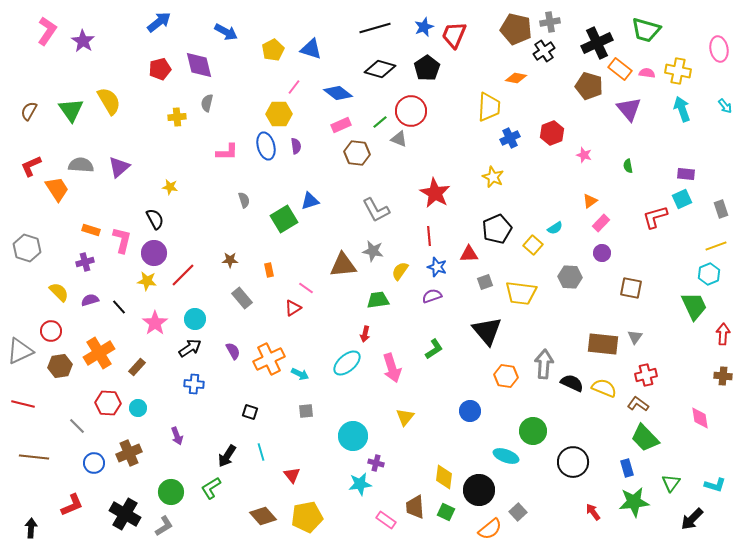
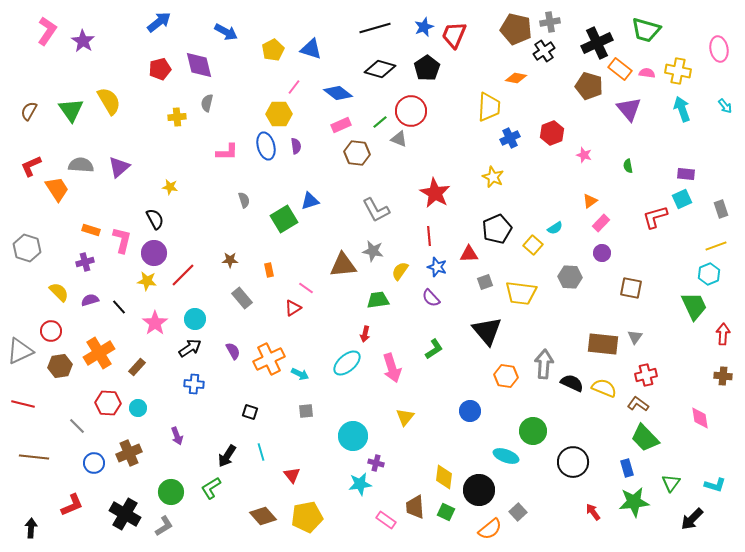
purple semicircle at (432, 296): moved 1 px left, 2 px down; rotated 114 degrees counterclockwise
